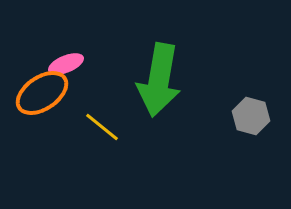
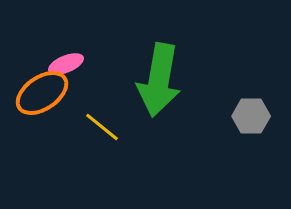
gray hexagon: rotated 15 degrees counterclockwise
